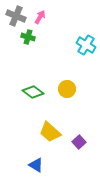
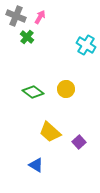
green cross: moved 1 px left; rotated 24 degrees clockwise
yellow circle: moved 1 px left
